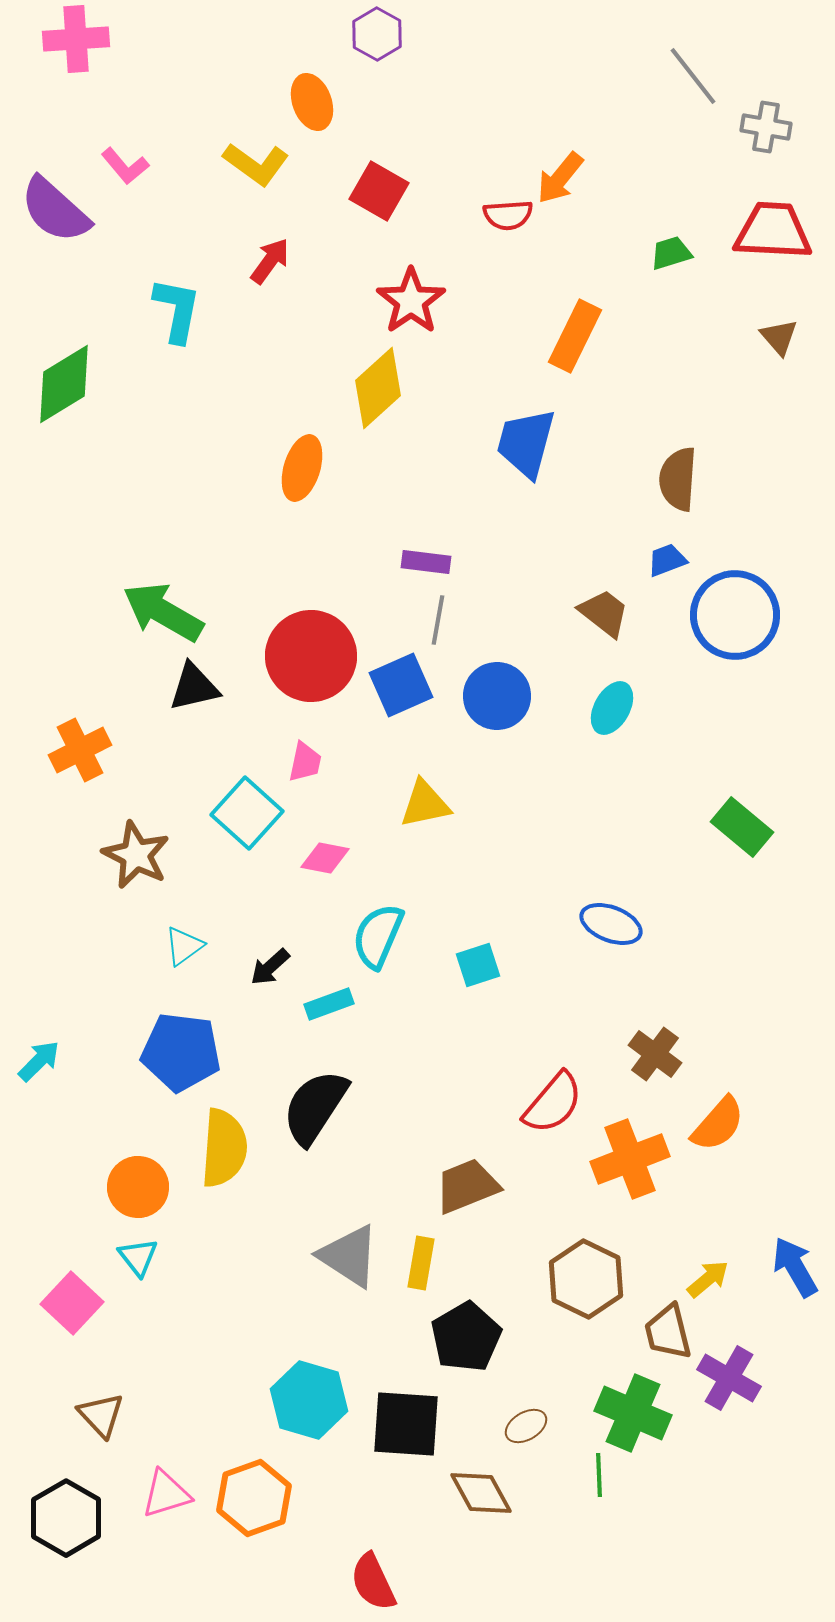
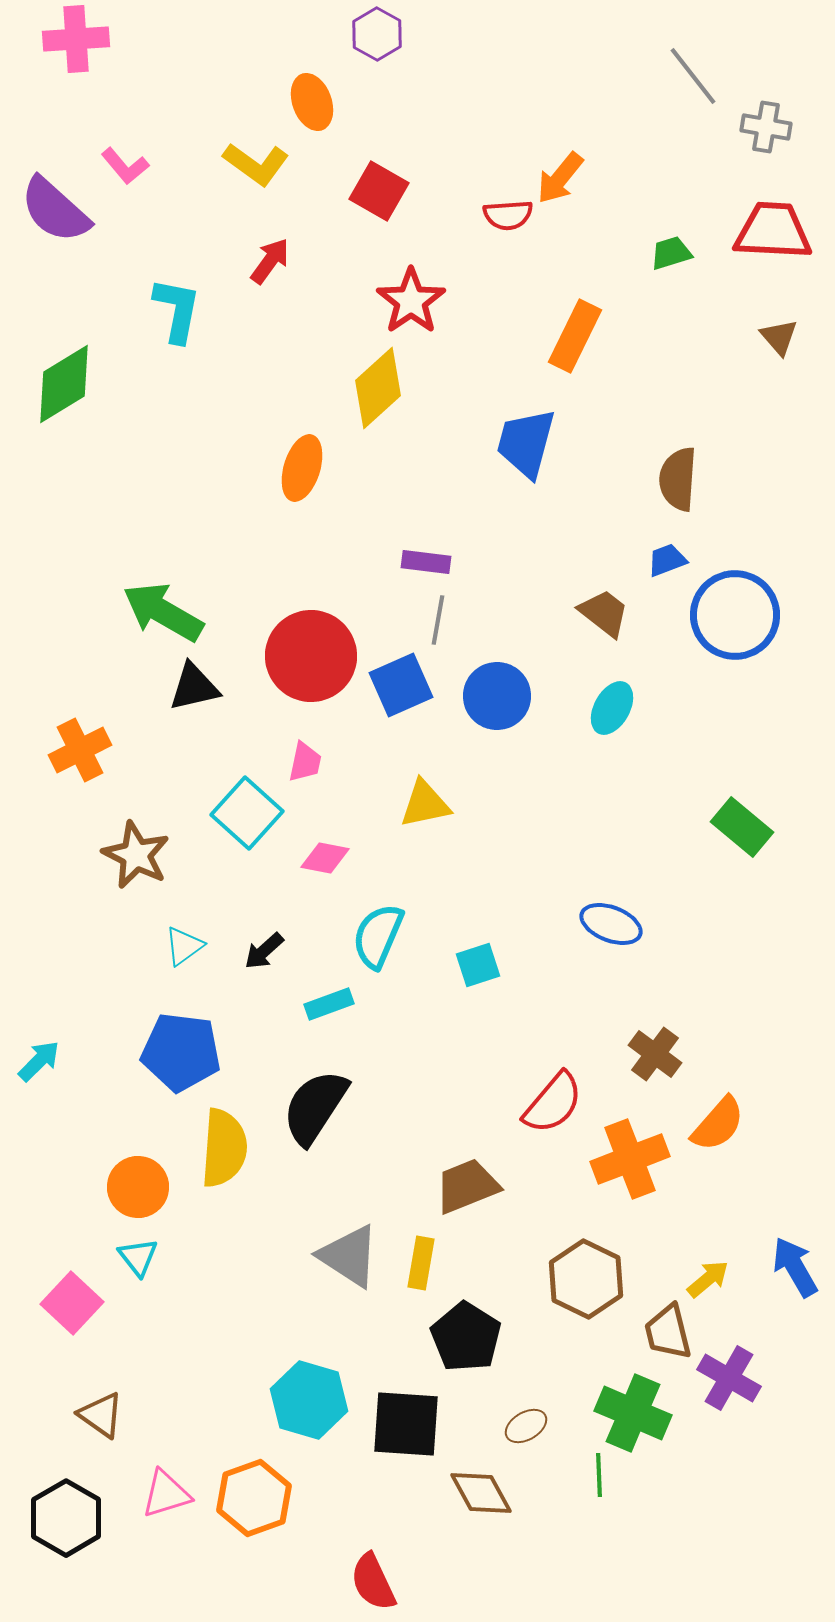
black arrow at (270, 967): moved 6 px left, 16 px up
black pentagon at (466, 1337): rotated 10 degrees counterclockwise
brown triangle at (101, 1415): rotated 12 degrees counterclockwise
